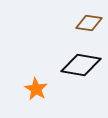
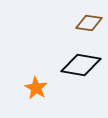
orange star: moved 1 px up
